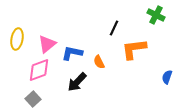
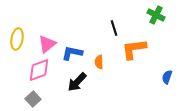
black line: rotated 42 degrees counterclockwise
orange semicircle: rotated 24 degrees clockwise
